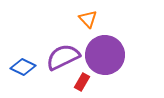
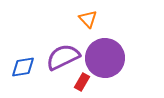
purple circle: moved 3 px down
blue diamond: rotated 35 degrees counterclockwise
